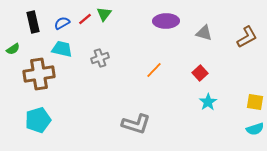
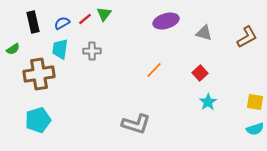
purple ellipse: rotated 15 degrees counterclockwise
cyan trapezoid: moved 2 px left; rotated 95 degrees counterclockwise
gray cross: moved 8 px left, 7 px up; rotated 18 degrees clockwise
